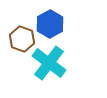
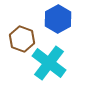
blue hexagon: moved 8 px right, 5 px up
